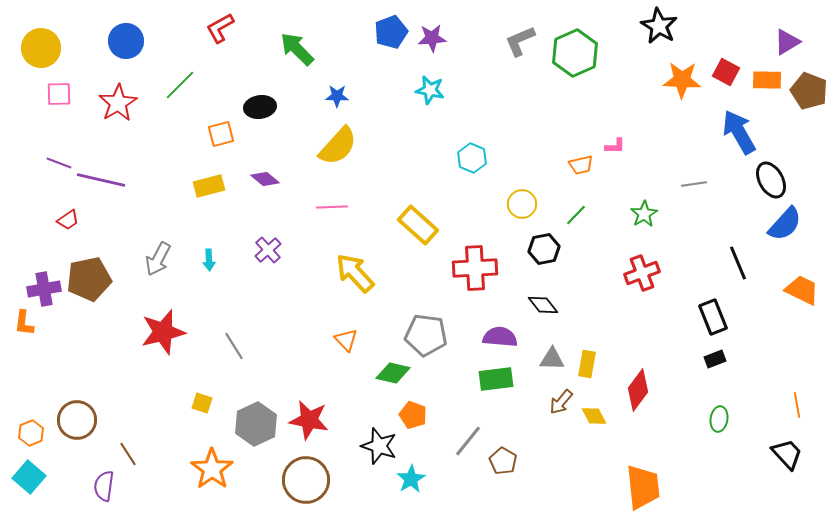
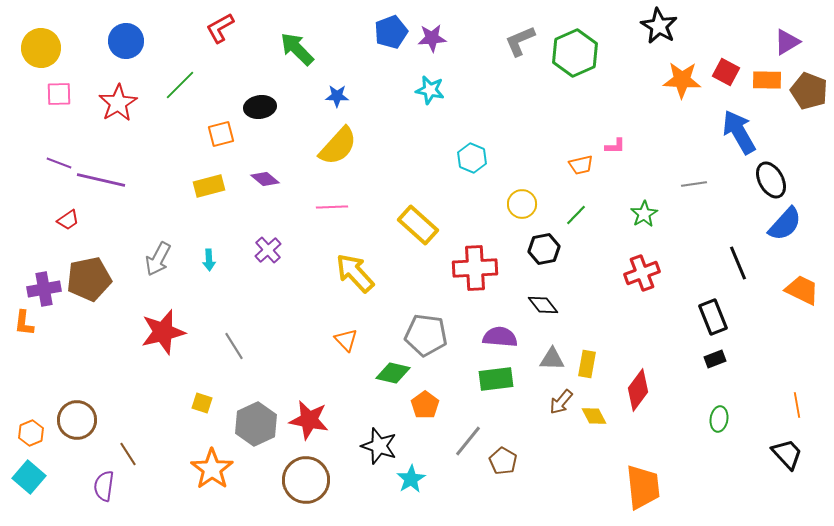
orange pentagon at (413, 415): moved 12 px right, 10 px up; rotated 16 degrees clockwise
